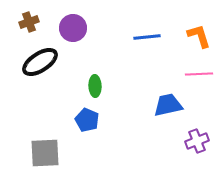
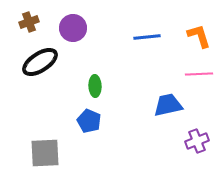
blue pentagon: moved 2 px right, 1 px down
